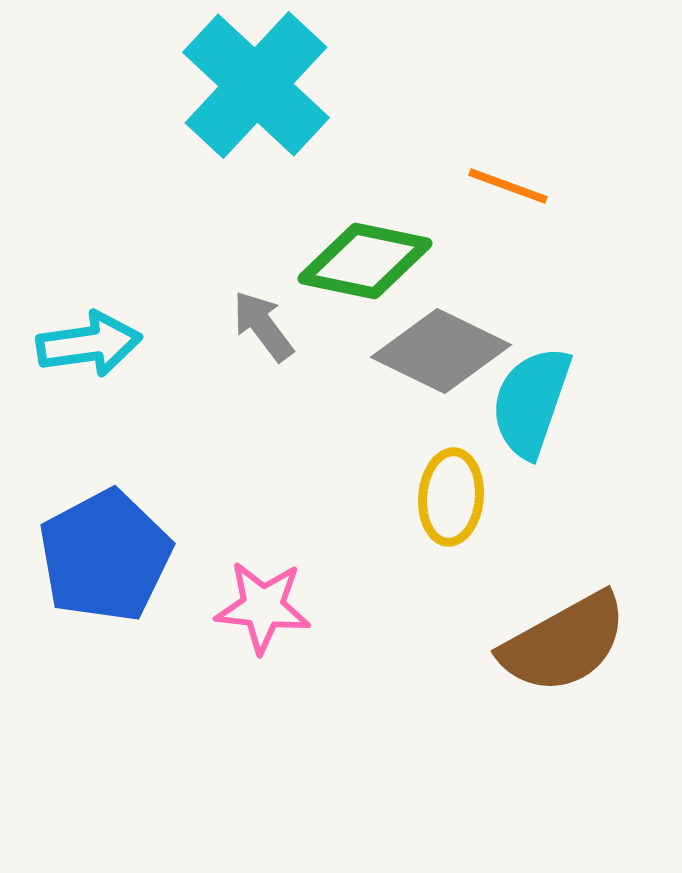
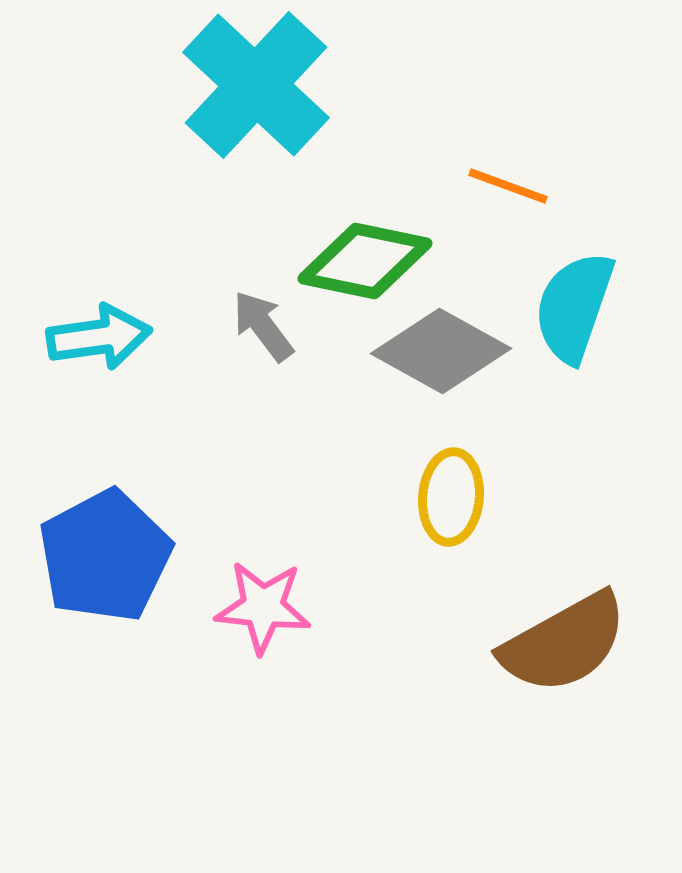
cyan arrow: moved 10 px right, 7 px up
gray diamond: rotated 3 degrees clockwise
cyan semicircle: moved 43 px right, 95 px up
